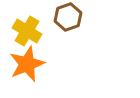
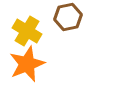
brown hexagon: rotated 8 degrees clockwise
